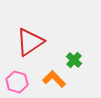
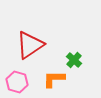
red triangle: moved 3 px down
orange L-shape: rotated 45 degrees counterclockwise
